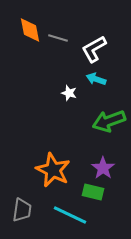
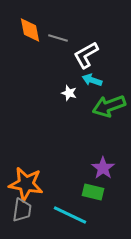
white L-shape: moved 8 px left, 6 px down
cyan arrow: moved 4 px left, 1 px down
green arrow: moved 15 px up
orange star: moved 27 px left, 14 px down; rotated 16 degrees counterclockwise
